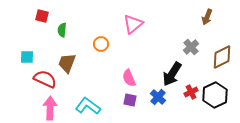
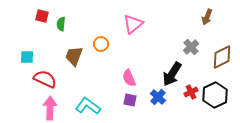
green semicircle: moved 1 px left, 6 px up
brown trapezoid: moved 7 px right, 7 px up
